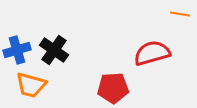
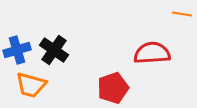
orange line: moved 2 px right
red semicircle: rotated 12 degrees clockwise
red pentagon: rotated 16 degrees counterclockwise
